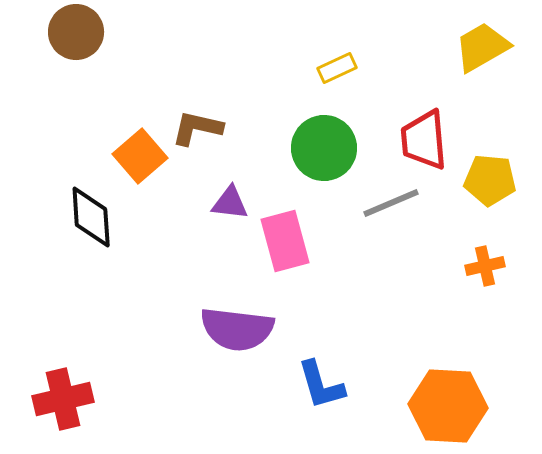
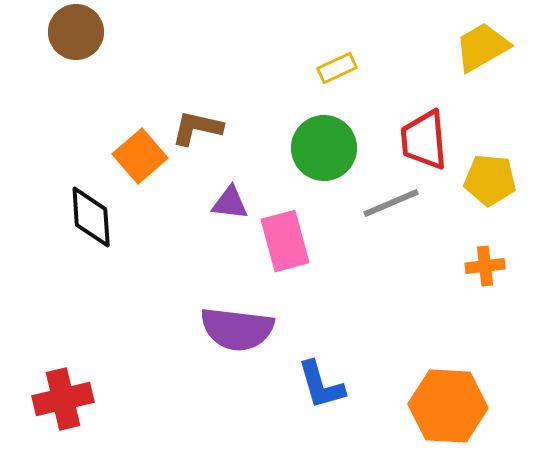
orange cross: rotated 6 degrees clockwise
